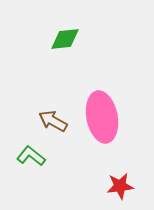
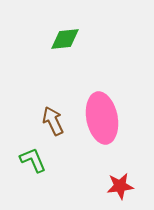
pink ellipse: moved 1 px down
brown arrow: rotated 36 degrees clockwise
green L-shape: moved 2 px right, 4 px down; rotated 28 degrees clockwise
